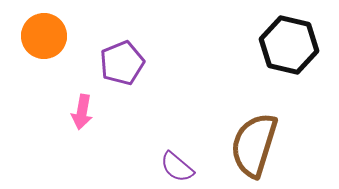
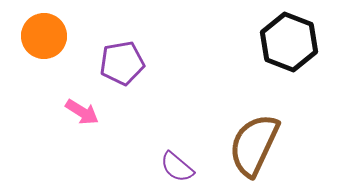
black hexagon: moved 3 px up; rotated 8 degrees clockwise
purple pentagon: rotated 12 degrees clockwise
pink arrow: rotated 68 degrees counterclockwise
brown semicircle: rotated 8 degrees clockwise
